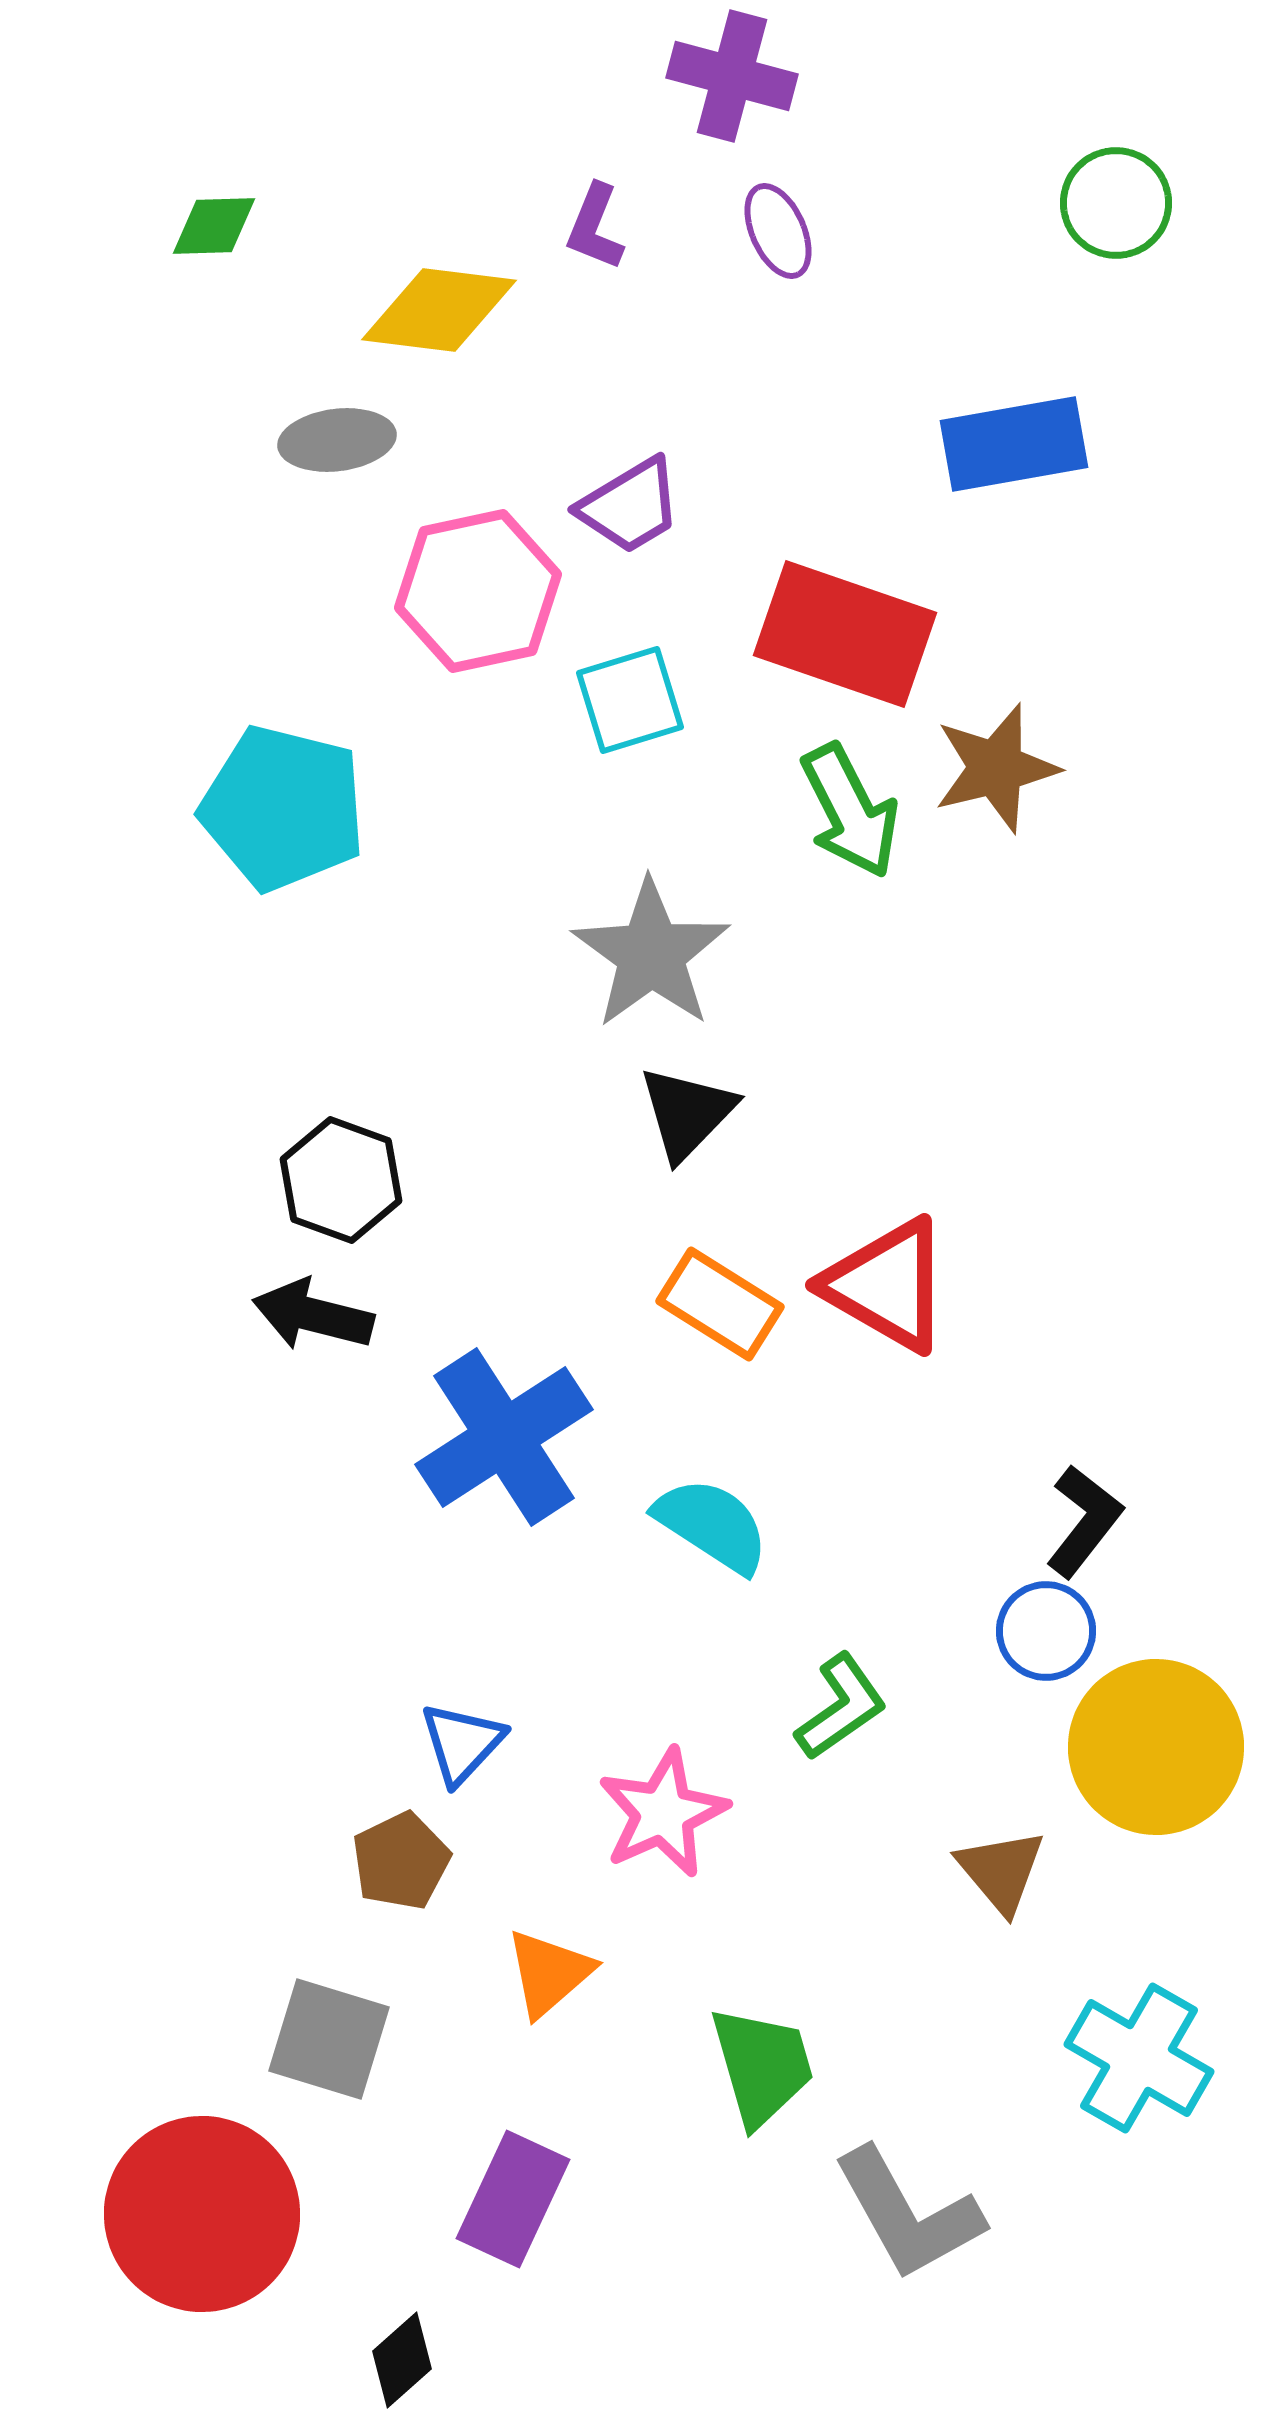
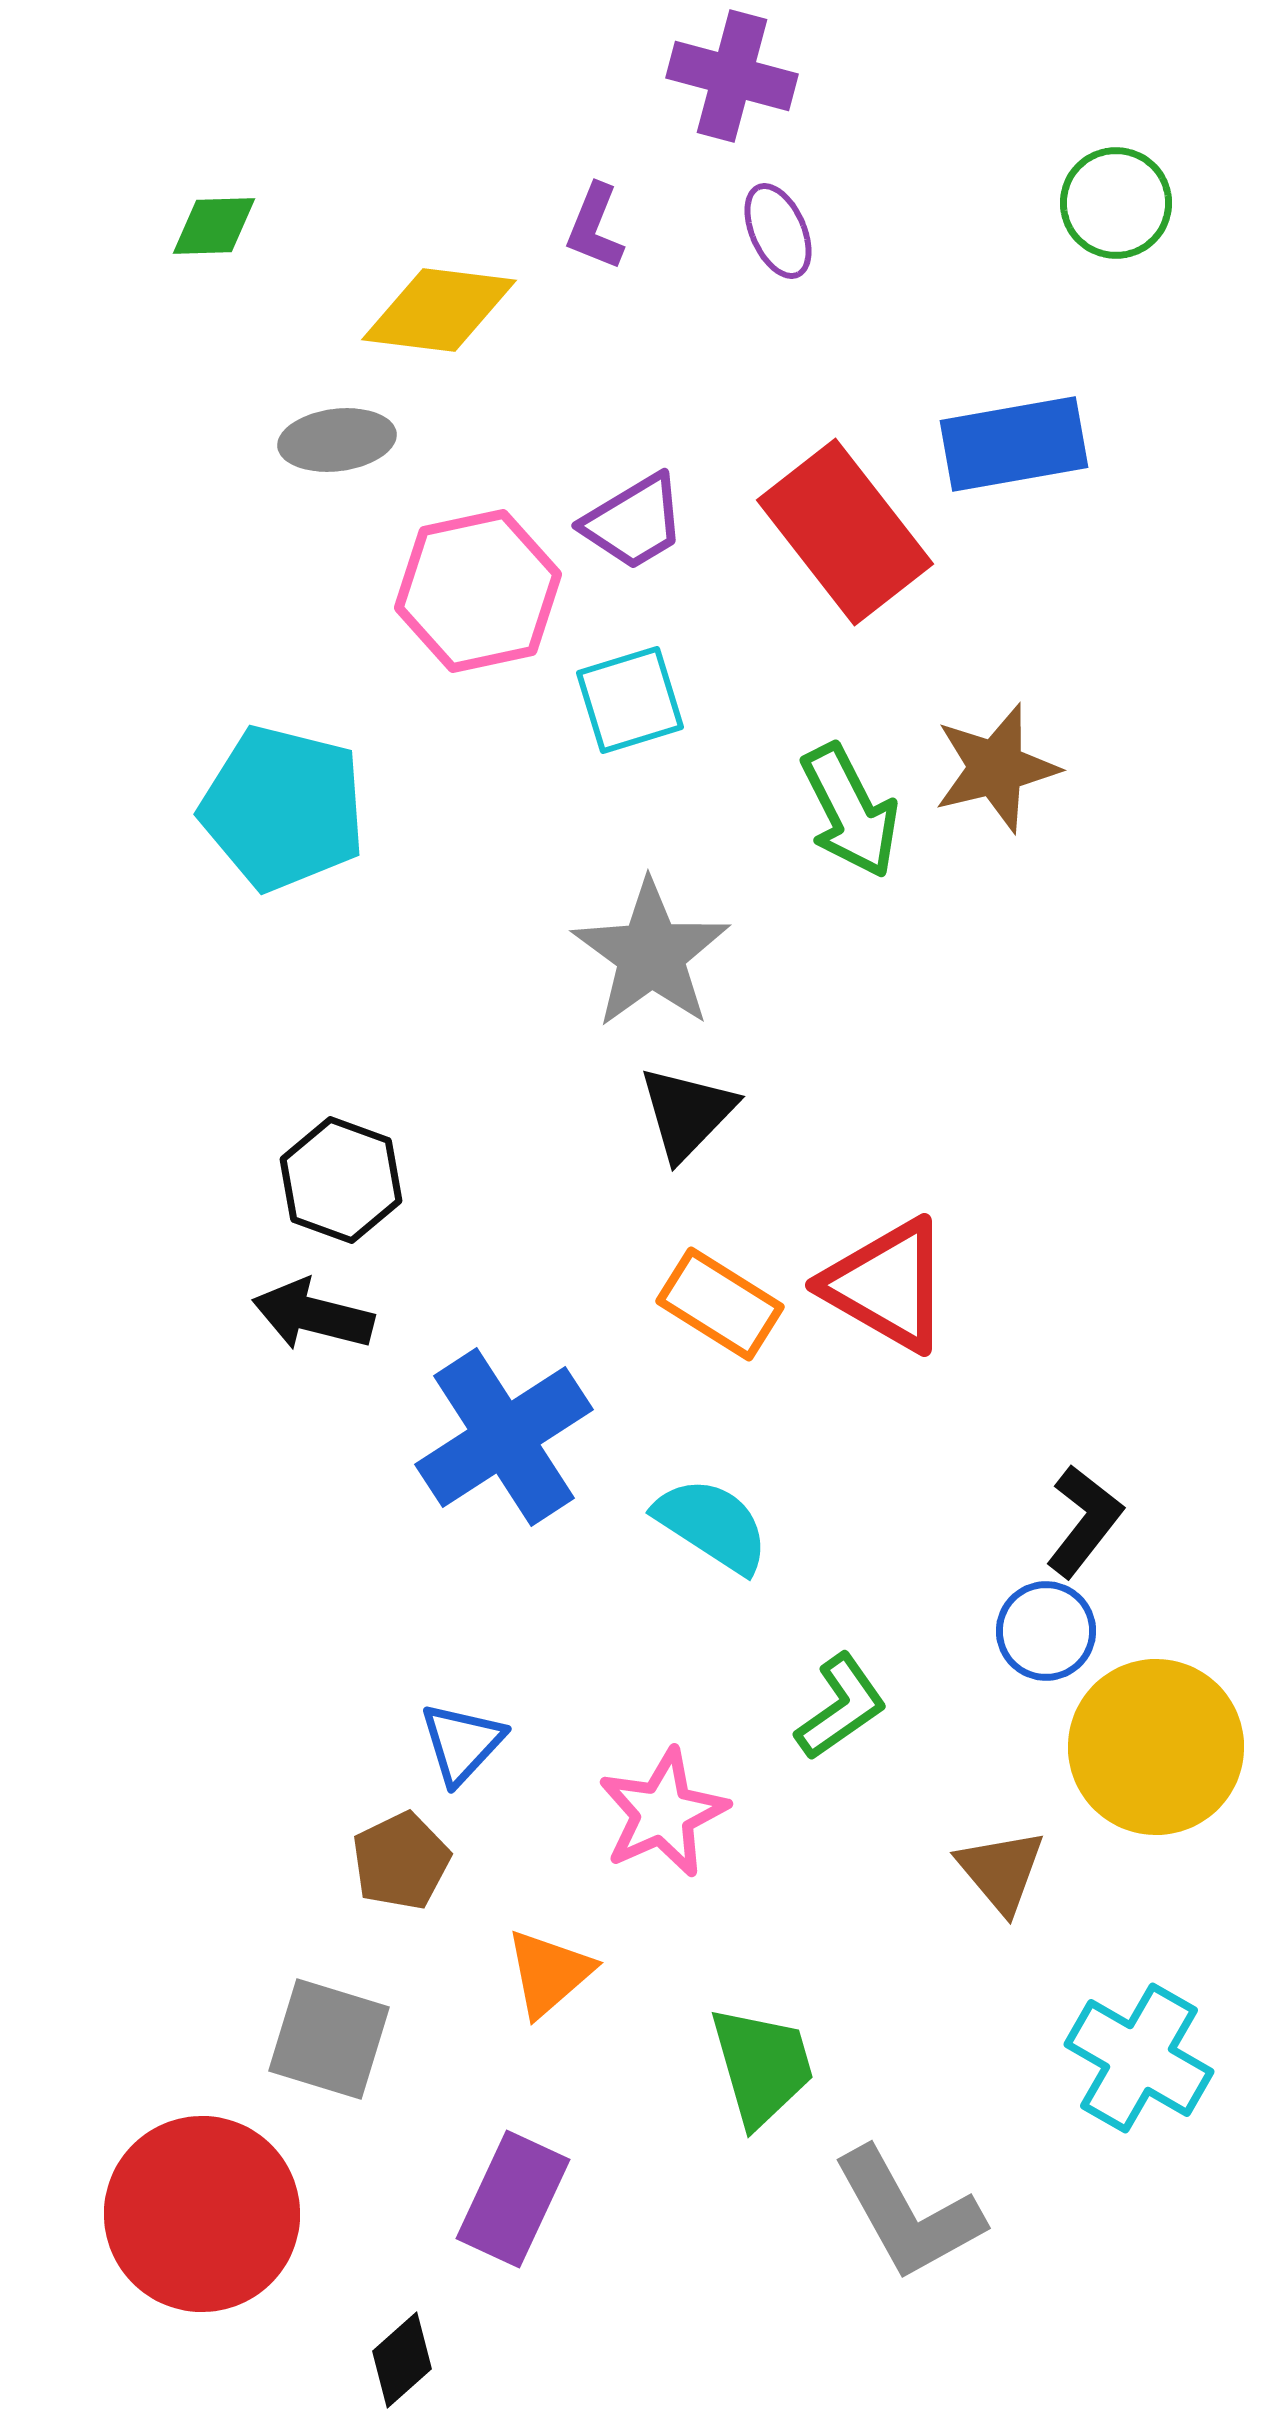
purple trapezoid: moved 4 px right, 16 px down
red rectangle: moved 102 px up; rotated 33 degrees clockwise
